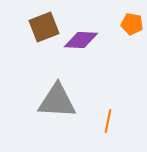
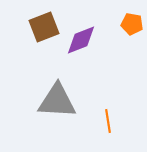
purple diamond: rotated 24 degrees counterclockwise
orange line: rotated 20 degrees counterclockwise
